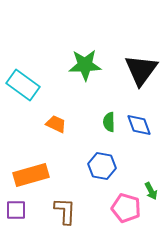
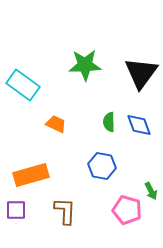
black triangle: moved 3 px down
pink pentagon: moved 1 px right, 2 px down
